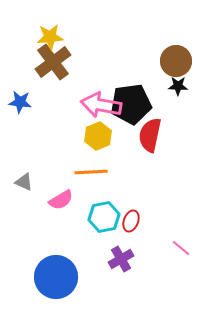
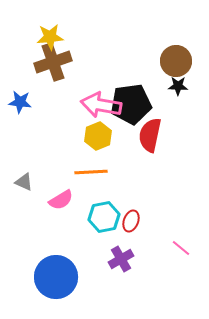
brown cross: rotated 18 degrees clockwise
